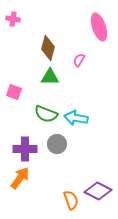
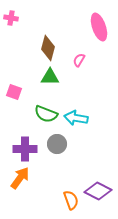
pink cross: moved 2 px left, 1 px up
